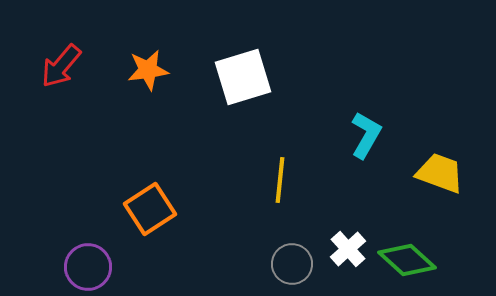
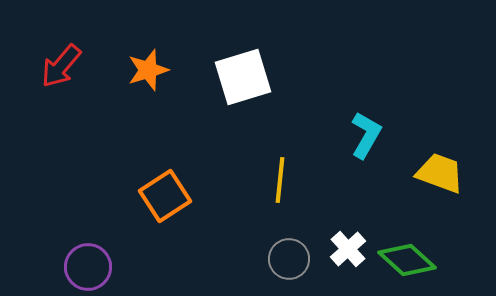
orange star: rotated 9 degrees counterclockwise
orange square: moved 15 px right, 13 px up
gray circle: moved 3 px left, 5 px up
